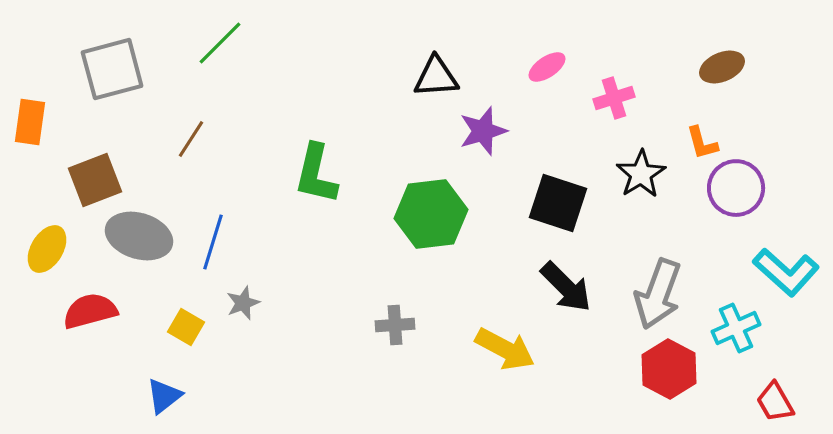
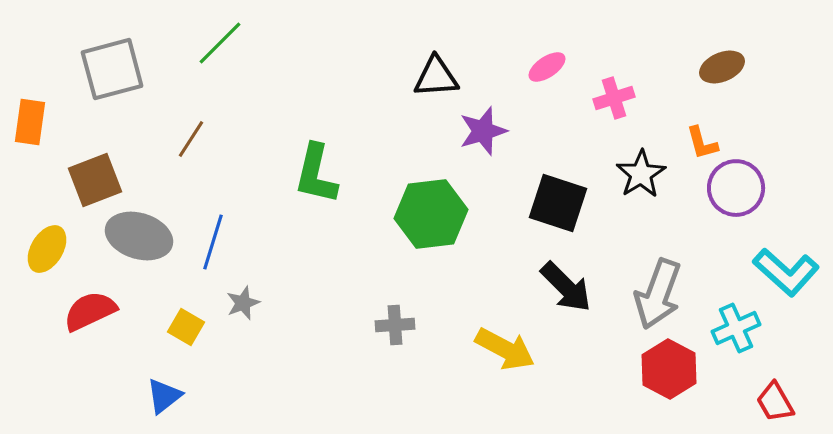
red semicircle: rotated 10 degrees counterclockwise
